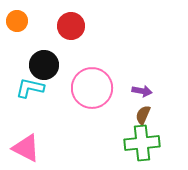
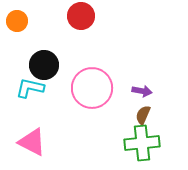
red circle: moved 10 px right, 10 px up
pink triangle: moved 6 px right, 6 px up
